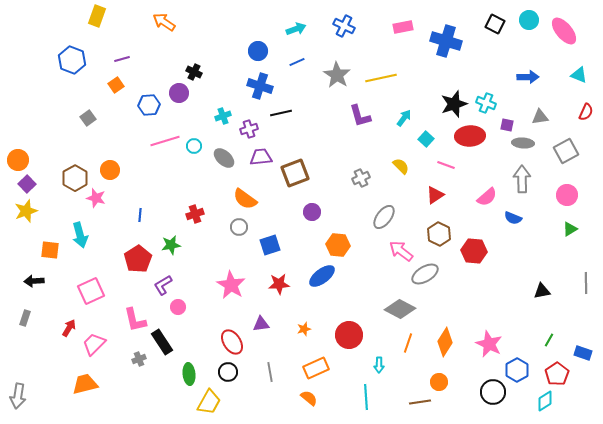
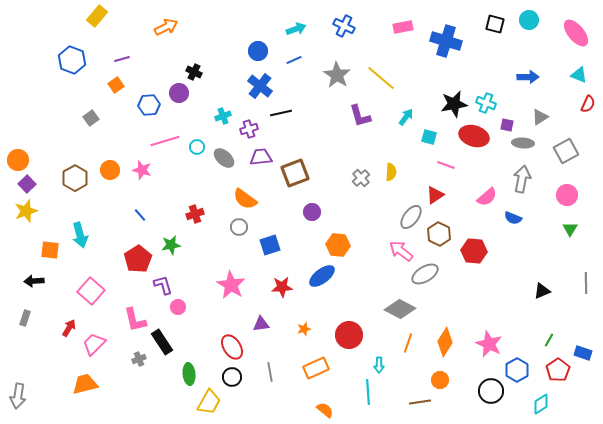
yellow rectangle at (97, 16): rotated 20 degrees clockwise
orange arrow at (164, 22): moved 2 px right, 5 px down; rotated 120 degrees clockwise
black square at (495, 24): rotated 12 degrees counterclockwise
pink ellipse at (564, 31): moved 12 px right, 2 px down
blue line at (297, 62): moved 3 px left, 2 px up
yellow line at (381, 78): rotated 52 degrees clockwise
blue cross at (260, 86): rotated 20 degrees clockwise
black star at (454, 104): rotated 8 degrees clockwise
red semicircle at (586, 112): moved 2 px right, 8 px up
gray triangle at (540, 117): rotated 24 degrees counterclockwise
gray square at (88, 118): moved 3 px right
cyan arrow at (404, 118): moved 2 px right, 1 px up
red ellipse at (470, 136): moved 4 px right; rotated 20 degrees clockwise
cyan square at (426, 139): moved 3 px right, 2 px up; rotated 28 degrees counterclockwise
cyan circle at (194, 146): moved 3 px right, 1 px down
yellow semicircle at (401, 166): moved 10 px left, 6 px down; rotated 48 degrees clockwise
gray cross at (361, 178): rotated 18 degrees counterclockwise
gray arrow at (522, 179): rotated 12 degrees clockwise
pink star at (96, 198): moved 46 px right, 28 px up
blue line at (140, 215): rotated 48 degrees counterclockwise
gray ellipse at (384, 217): moved 27 px right
green triangle at (570, 229): rotated 28 degrees counterclockwise
red star at (279, 284): moved 3 px right, 3 px down
purple L-shape at (163, 285): rotated 105 degrees clockwise
pink square at (91, 291): rotated 24 degrees counterclockwise
black triangle at (542, 291): rotated 12 degrees counterclockwise
red ellipse at (232, 342): moved 5 px down
black circle at (228, 372): moved 4 px right, 5 px down
red pentagon at (557, 374): moved 1 px right, 4 px up
orange circle at (439, 382): moved 1 px right, 2 px up
black circle at (493, 392): moved 2 px left, 1 px up
cyan line at (366, 397): moved 2 px right, 5 px up
orange semicircle at (309, 398): moved 16 px right, 12 px down
cyan diamond at (545, 401): moved 4 px left, 3 px down
